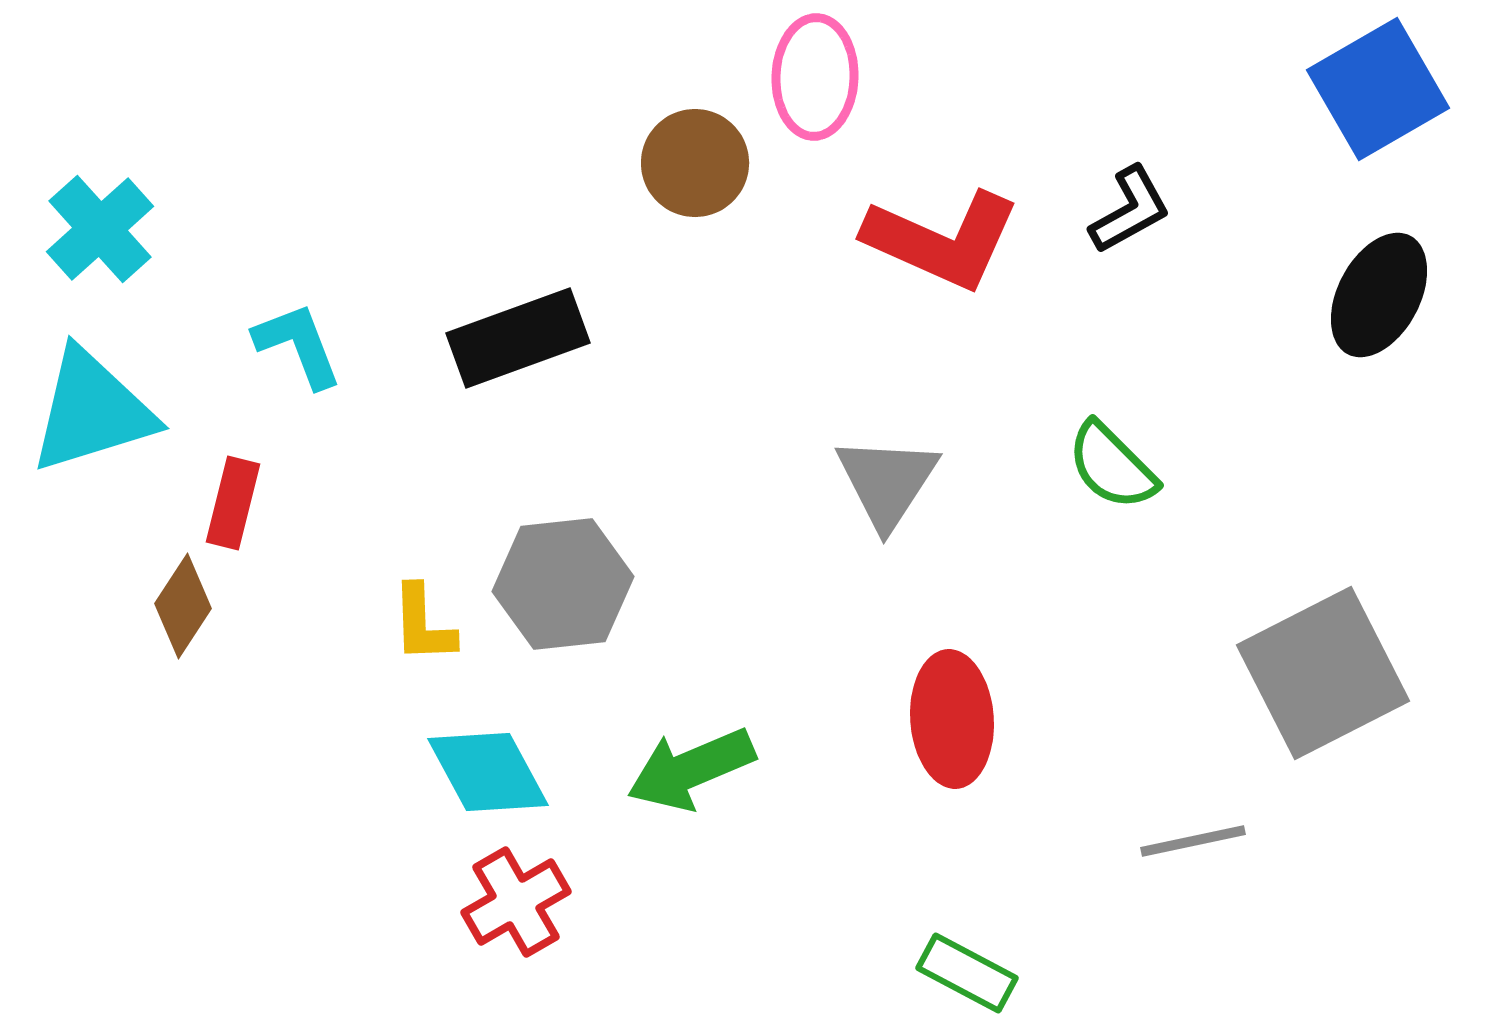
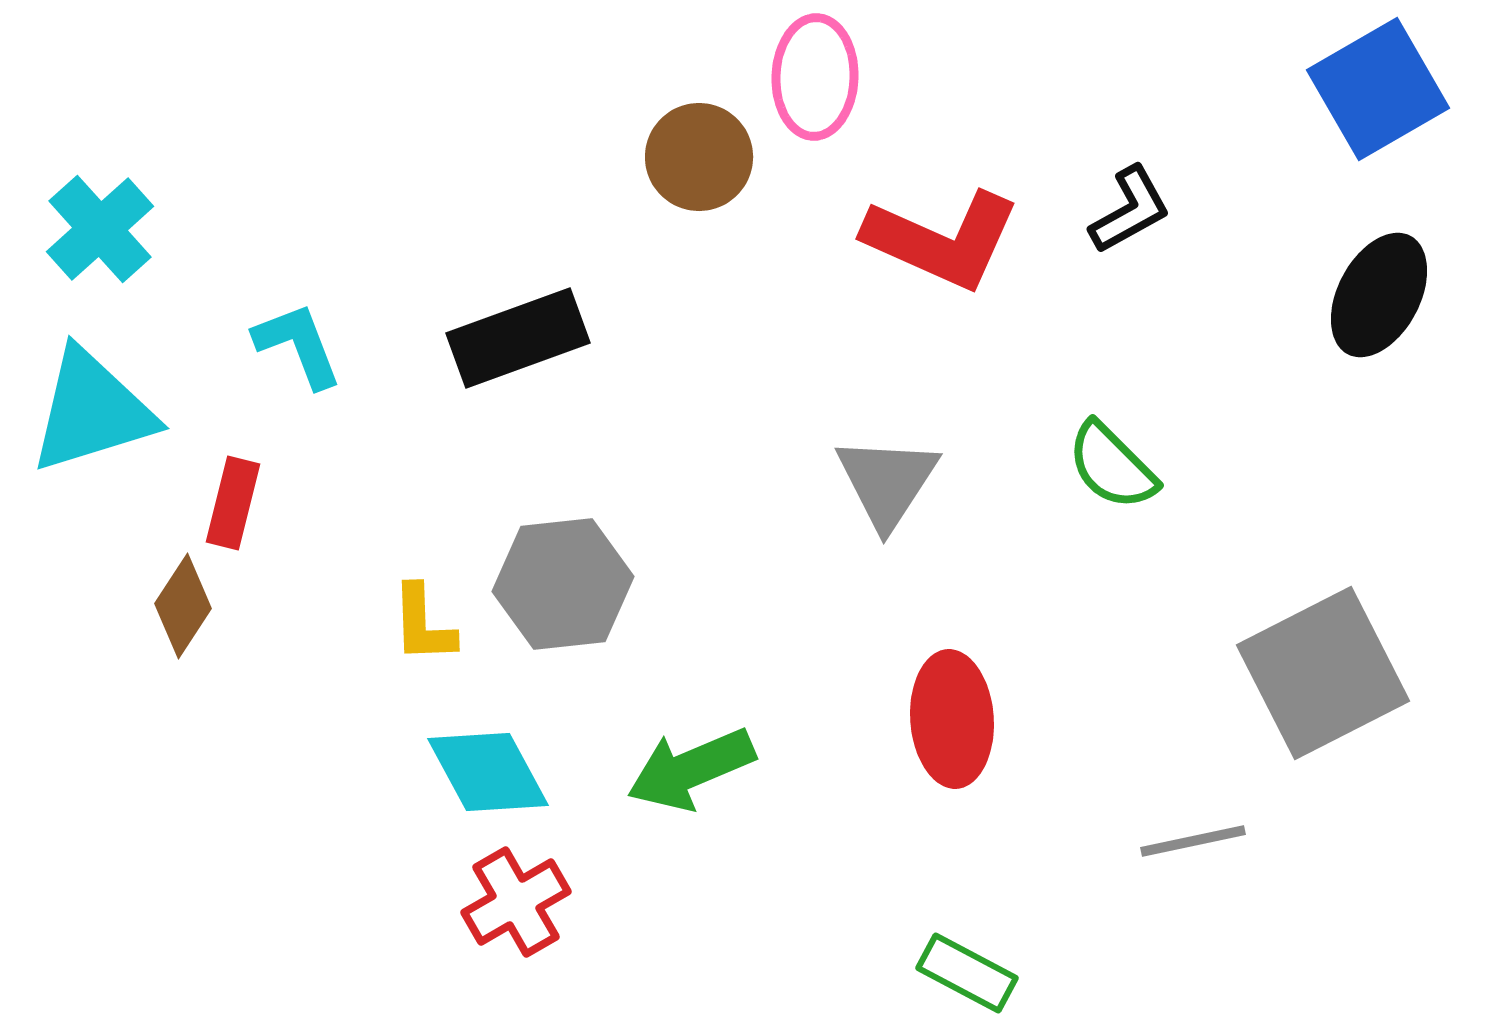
brown circle: moved 4 px right, 6 px up
